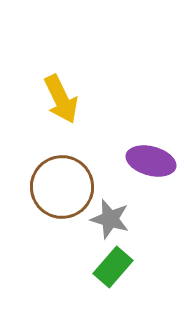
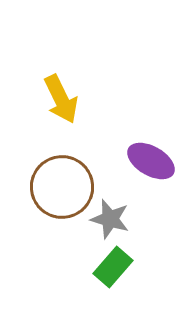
purple ellipse: rotated 15 degrees clockwise
